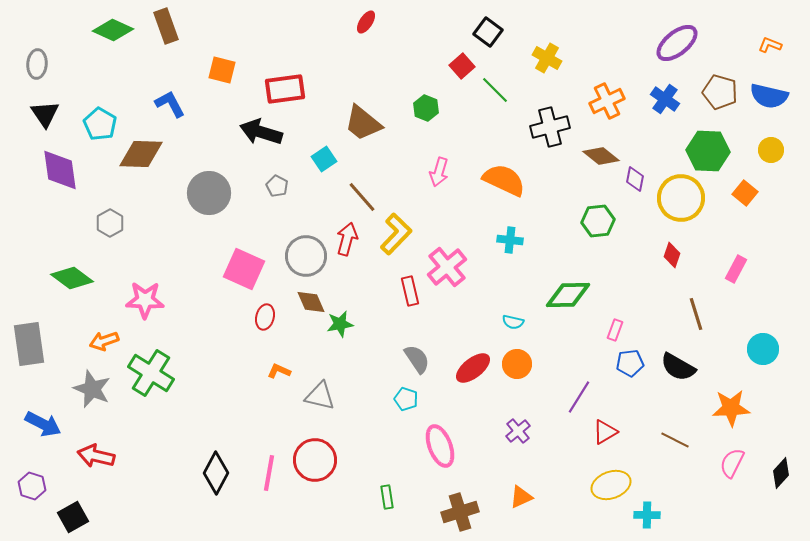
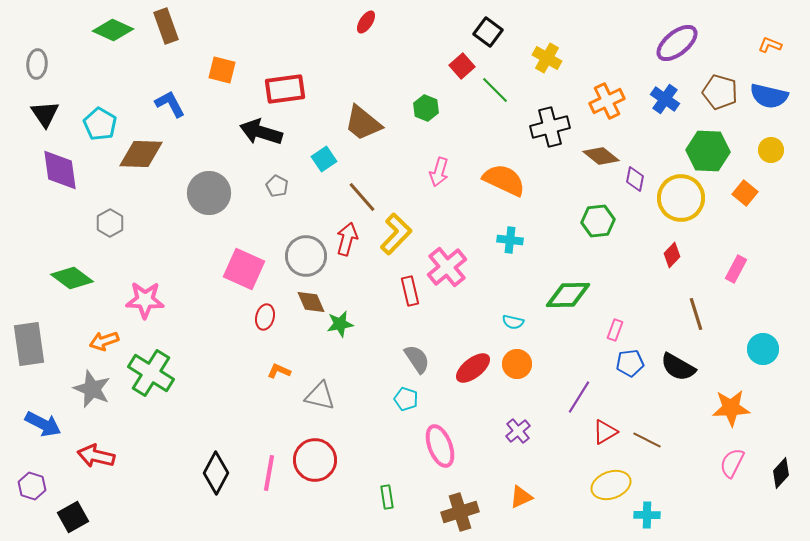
red diamond at (672, 255): rotated 25 degrees clockwise
brown line at (675, 440): moved 28 px left
